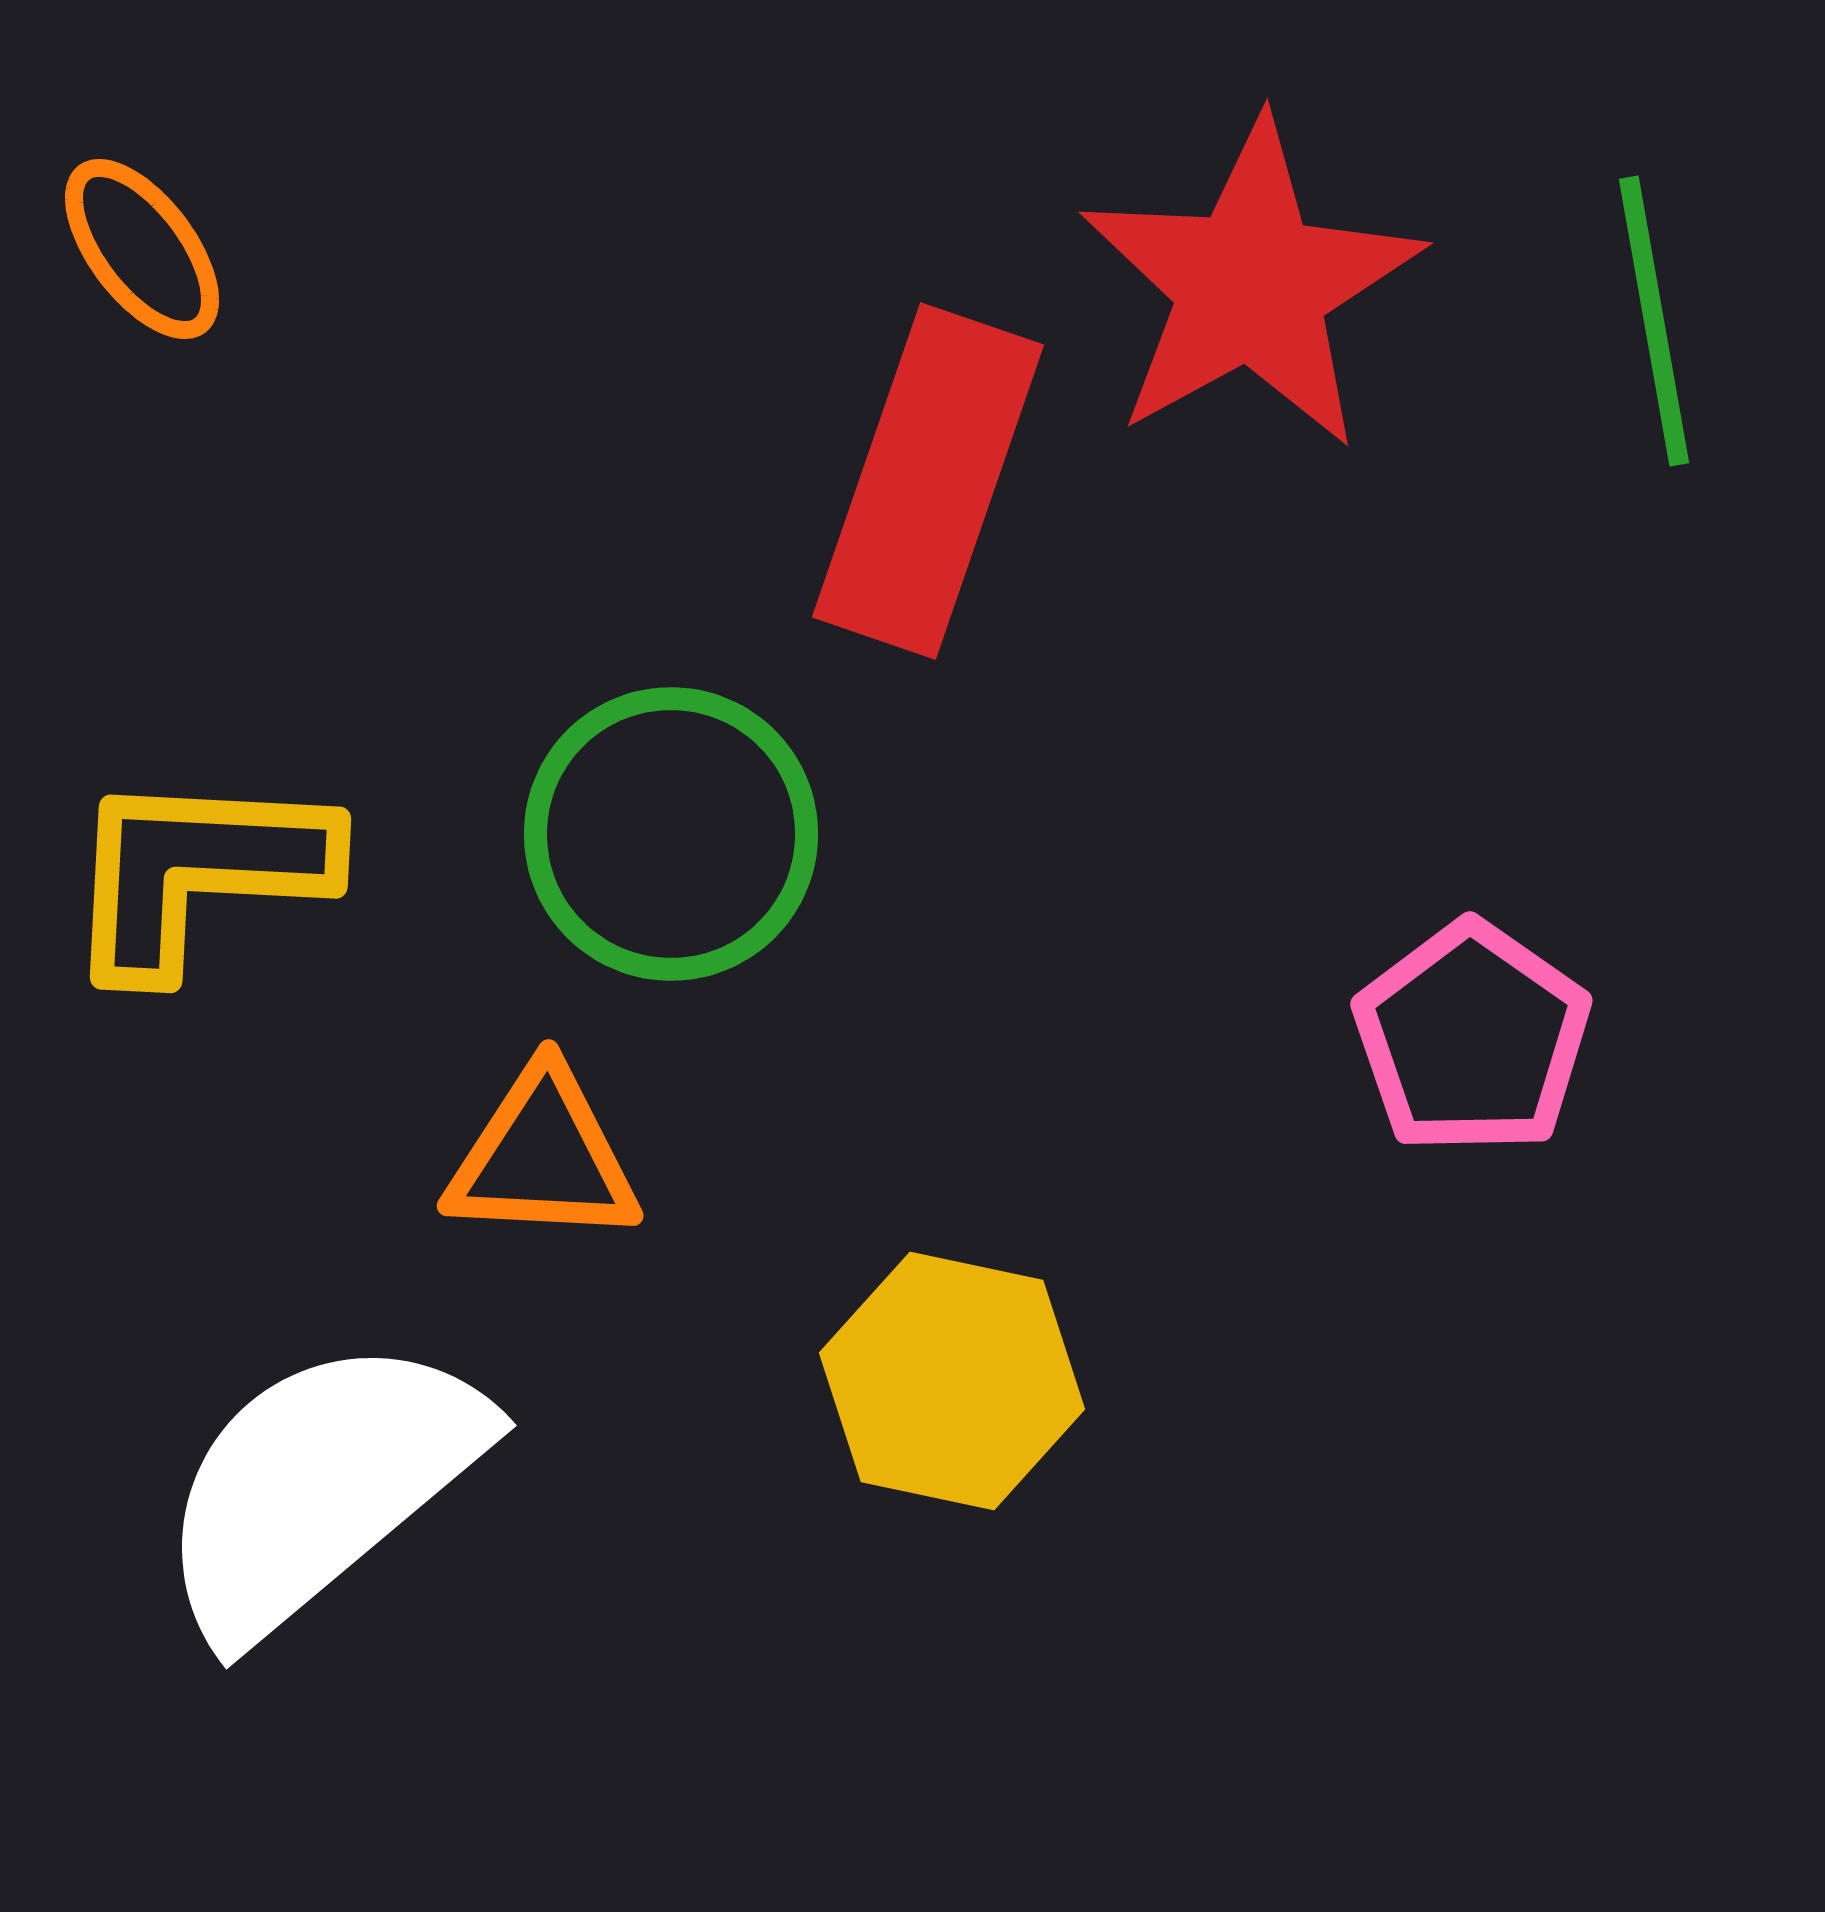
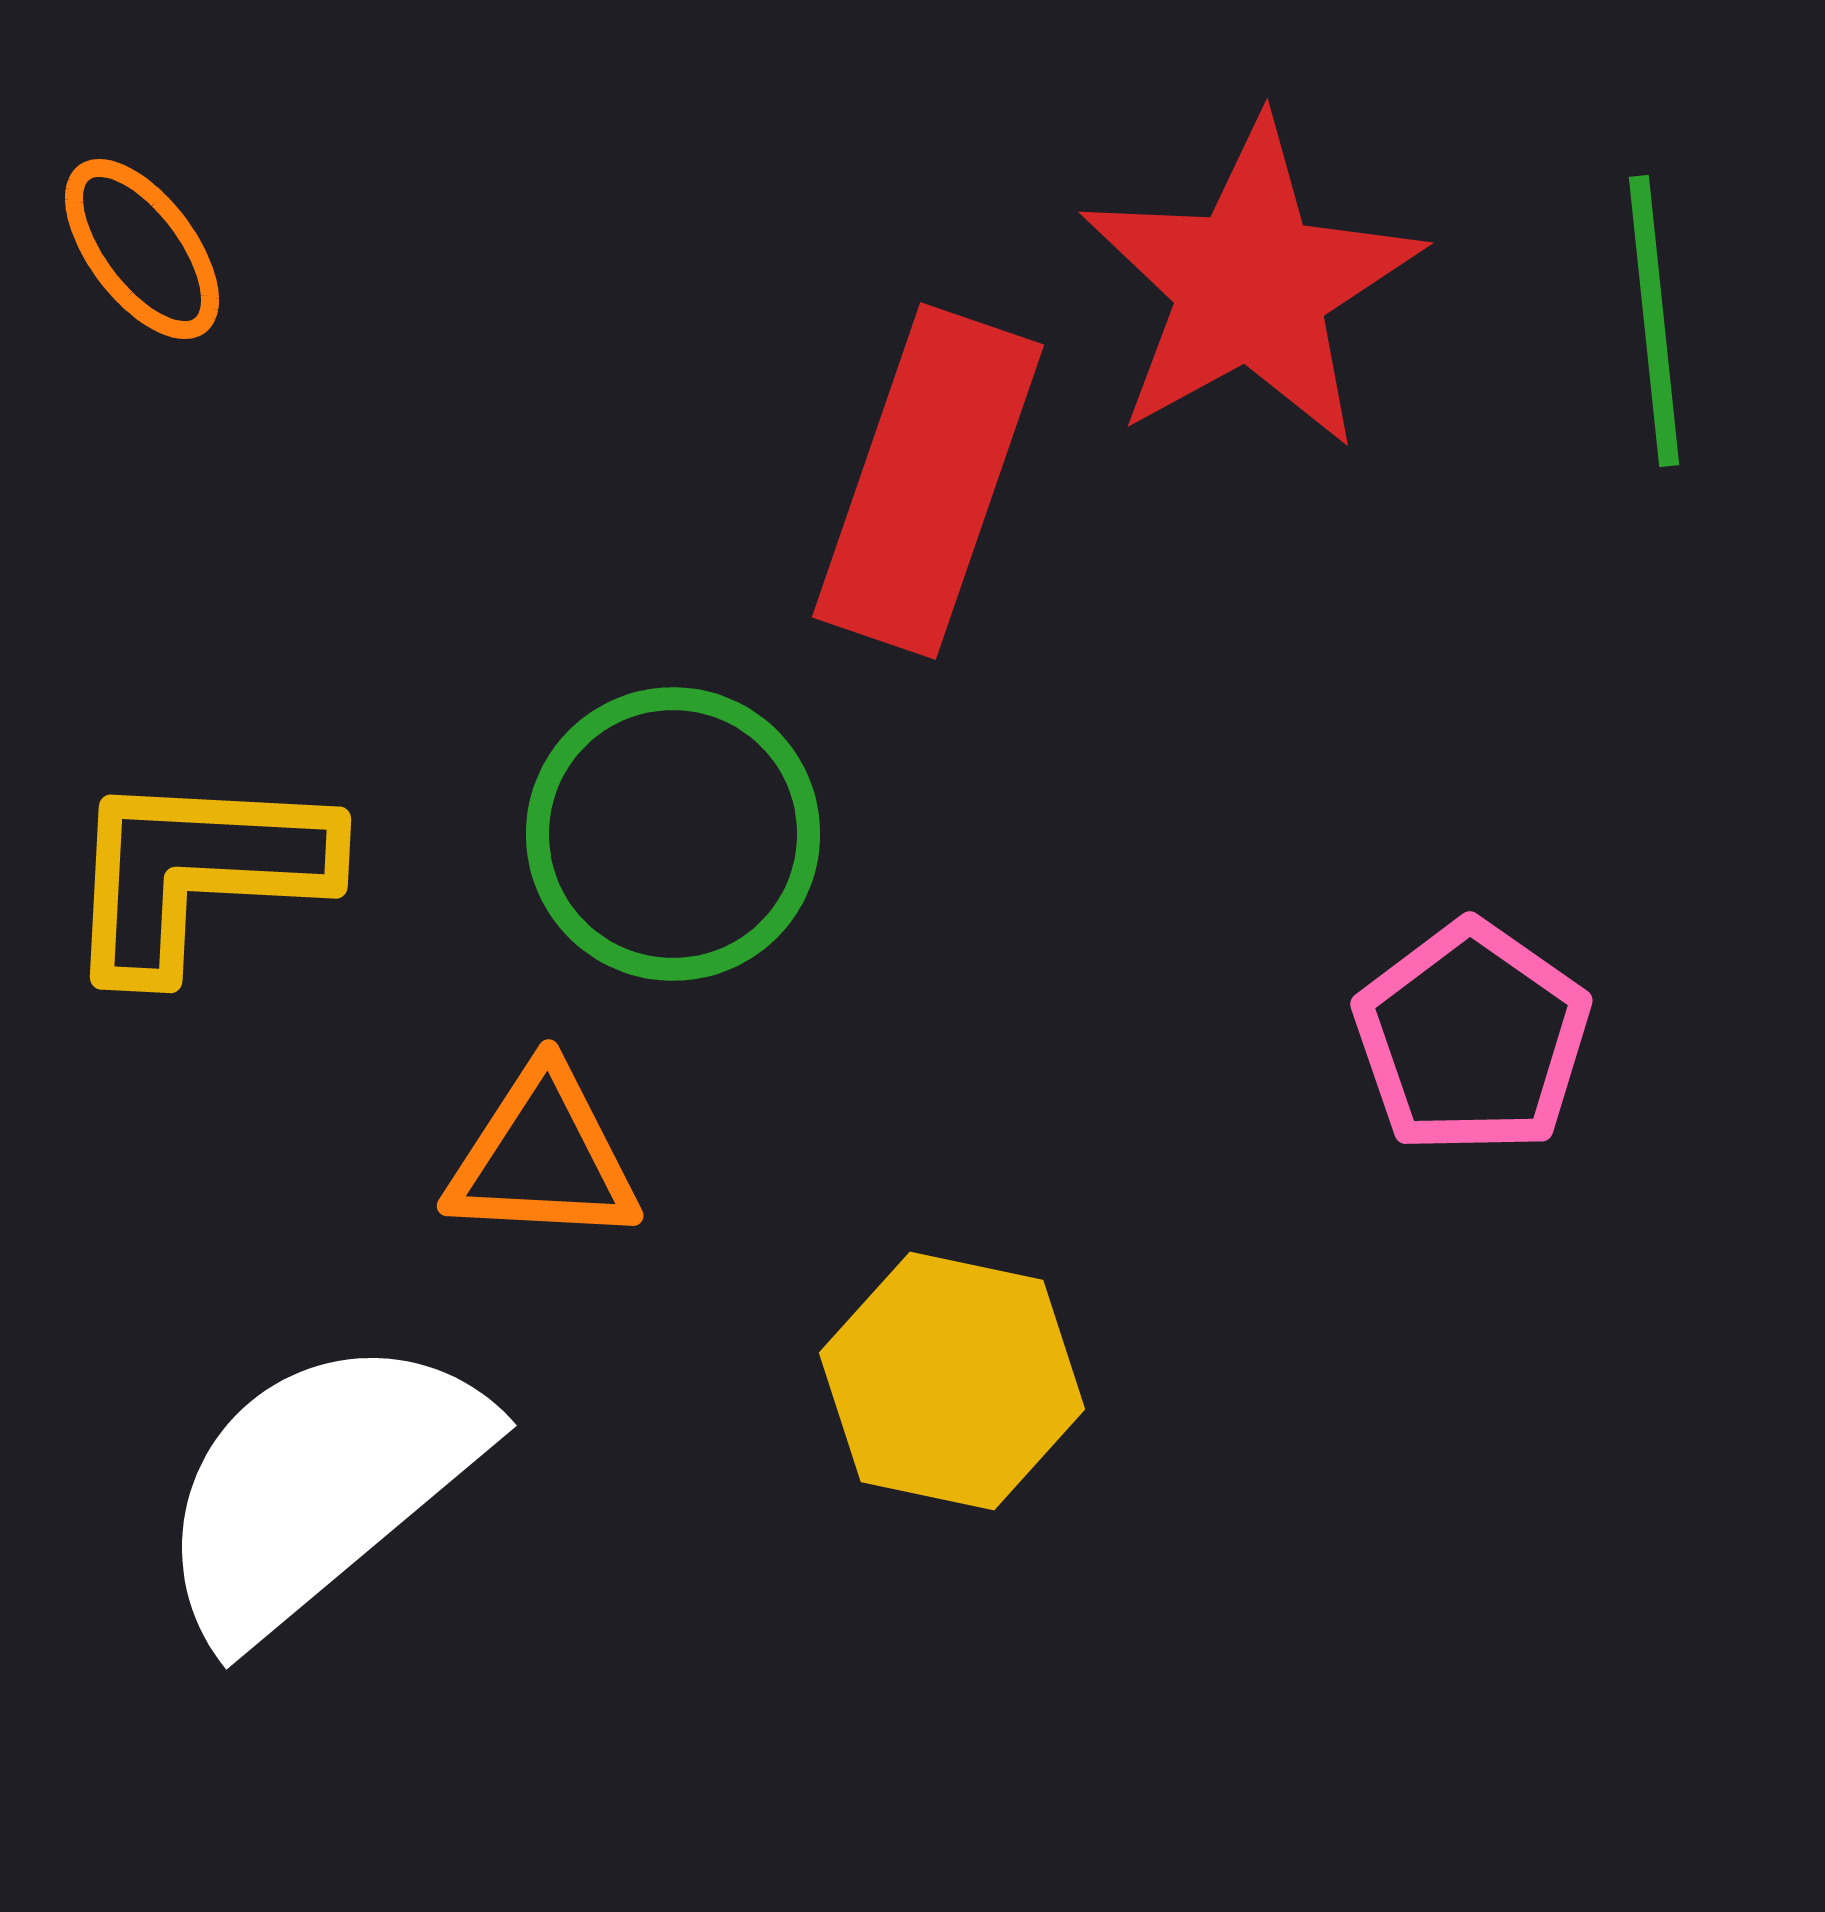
green line: rotated 4 degrees clockwise
green circle: moved 2 px right
